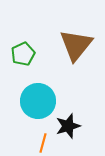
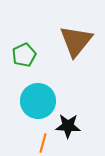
brown triangle: moved 4 px up
green pentagon: moved 1 px right, 1 px down
black star: rotated 20 degrees clockwise
